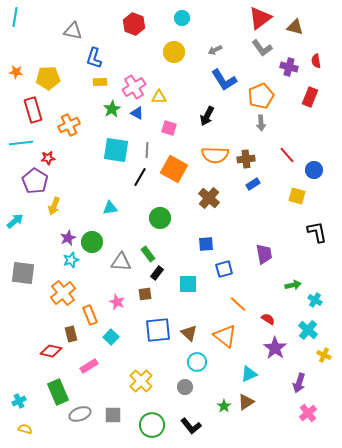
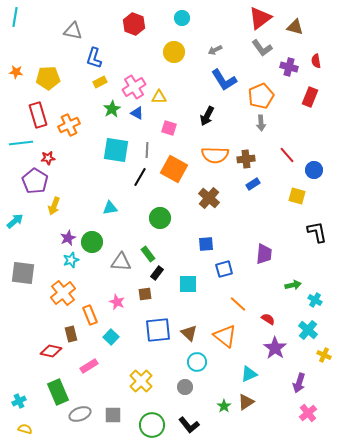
yellow rectangle at (100, 82): rotated 24 degrees counterclockwise
red rectangle at (33, 110): moved 5 px right, 5 px down
purple trapezoid at (264, 254): rotated 15 degrees clockwise
black L-shape at (191, 426): moved 2 px left, 1 px up
